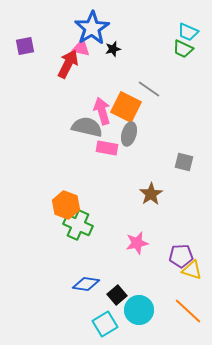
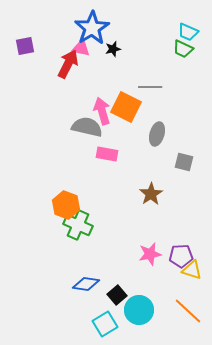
gray line: moved 1 px right, 2 px up; rotated 35 degrees counterclockwise
gray ellipse: moved 28 px right
pink rectangle: moved 6 px down
pink star: moved 13 px right, 11 px down
